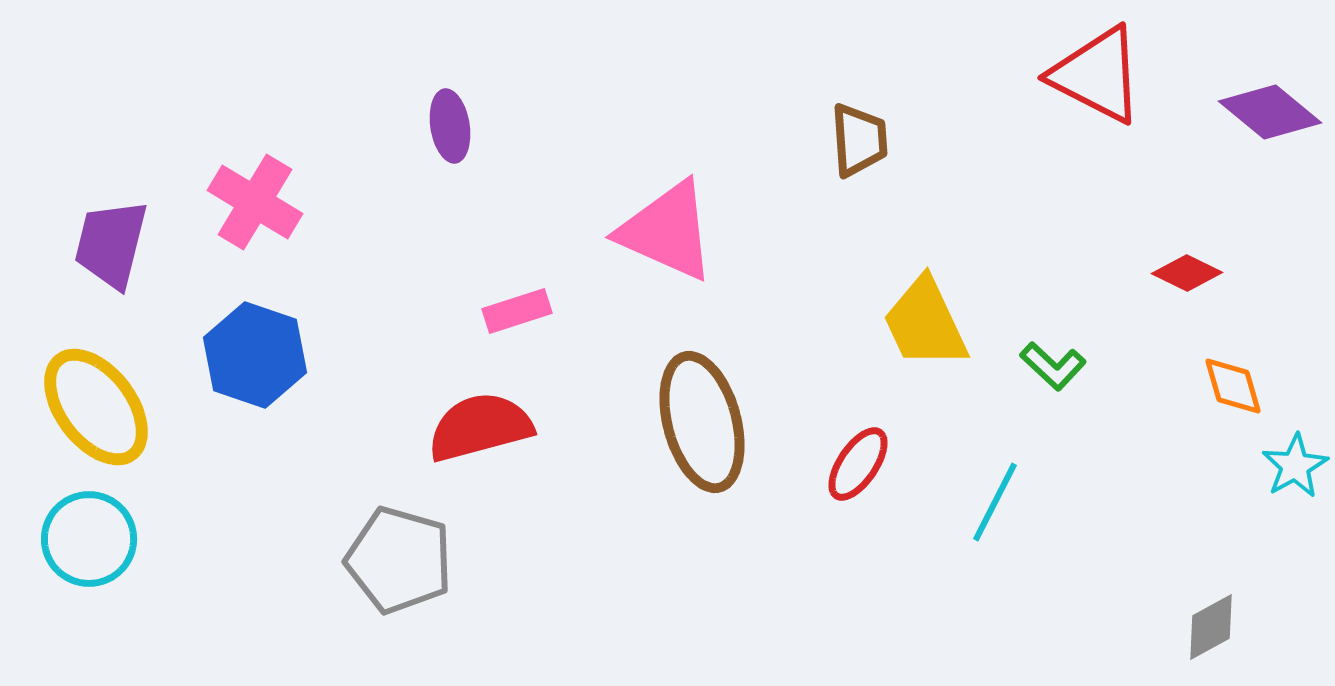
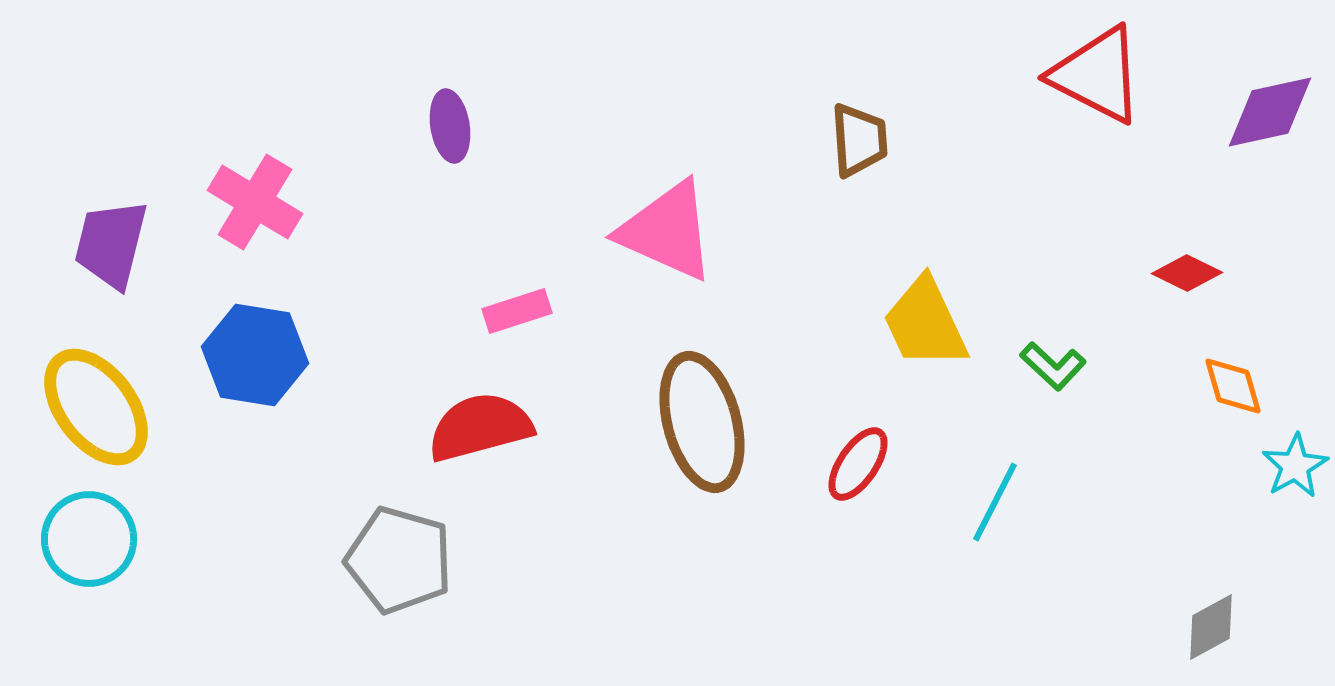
purple diamond: rotated 52 degrees counterclockwise
blue hexagon: rotated 10 degrees counterclockwise
